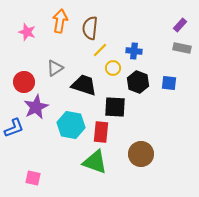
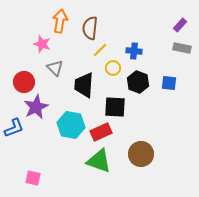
pink star: moved 15 px right, 12 px down
gray triangle: rotated 42 degrees counterclockwise
black trapezoid: rotated 104 degrees counterclockwise
red rectangle: rotated 60 degrees clockwise
green triangle: moved 4 px right, 1 px up
